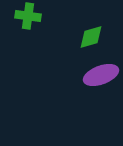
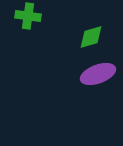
purple ellipse: moved 3 px left, 1 px up
